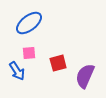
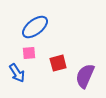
blue ellipse: moved 6 px right, 4 px down
blue arrow: moved 2 px down
